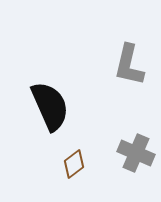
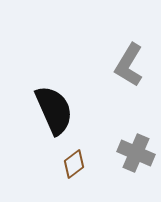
gray L-shape: rotated 18 degrees clockwise
black semicircle: moved 4 px right, 4 px down
